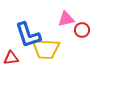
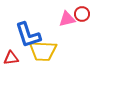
pink triangle: moved 1 px right
red circle: moved 16 px up
yellow trapezoid: moved 3 px left, 2 px down
